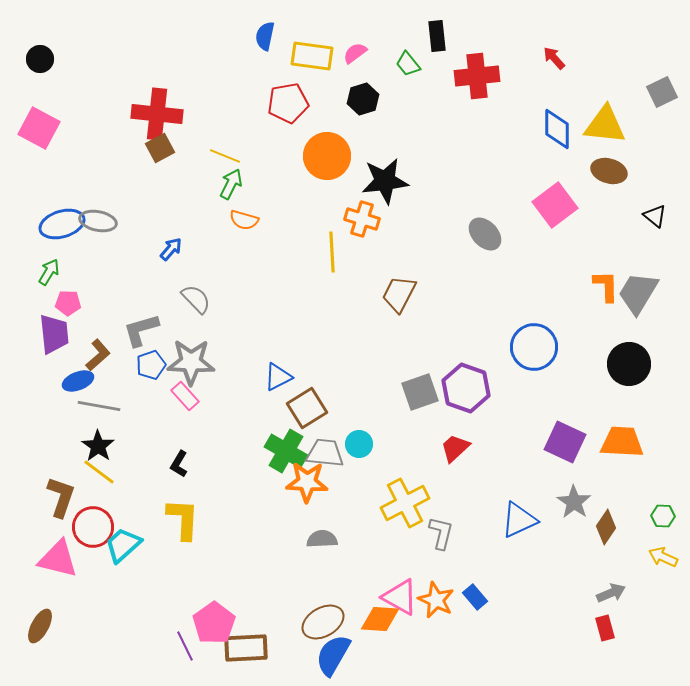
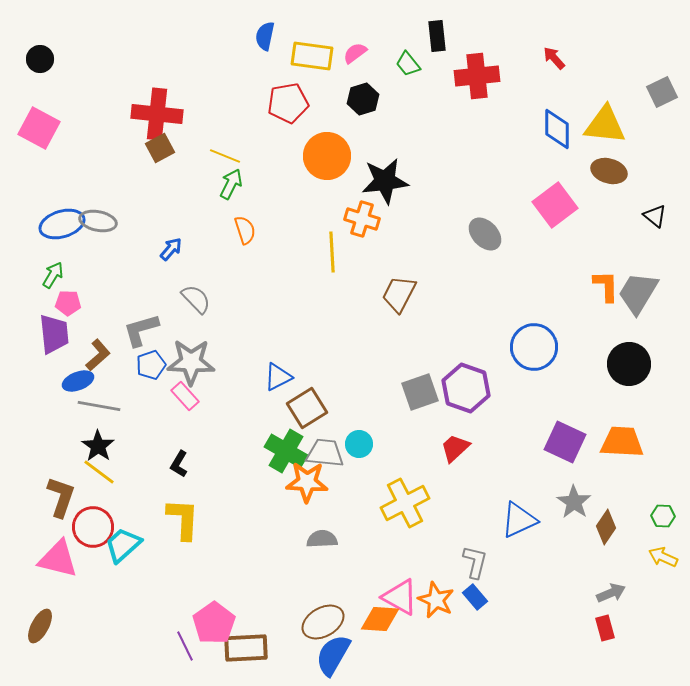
orange semicircle at (244, 220): moved 1 px right, 10 px down; rotated 124 degrees counterclockwise
green arrow at (49, 272): moved 4 px right, 3 px down
gray L-shape at (441, 533): moved 34 px right, 29 px down
